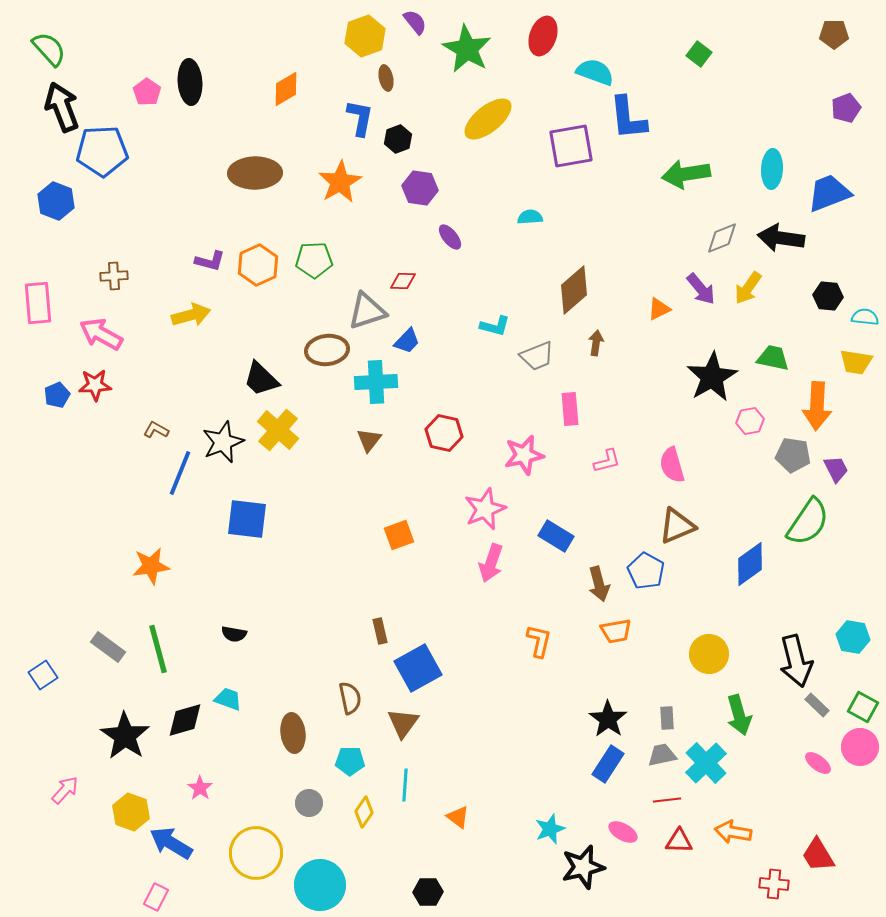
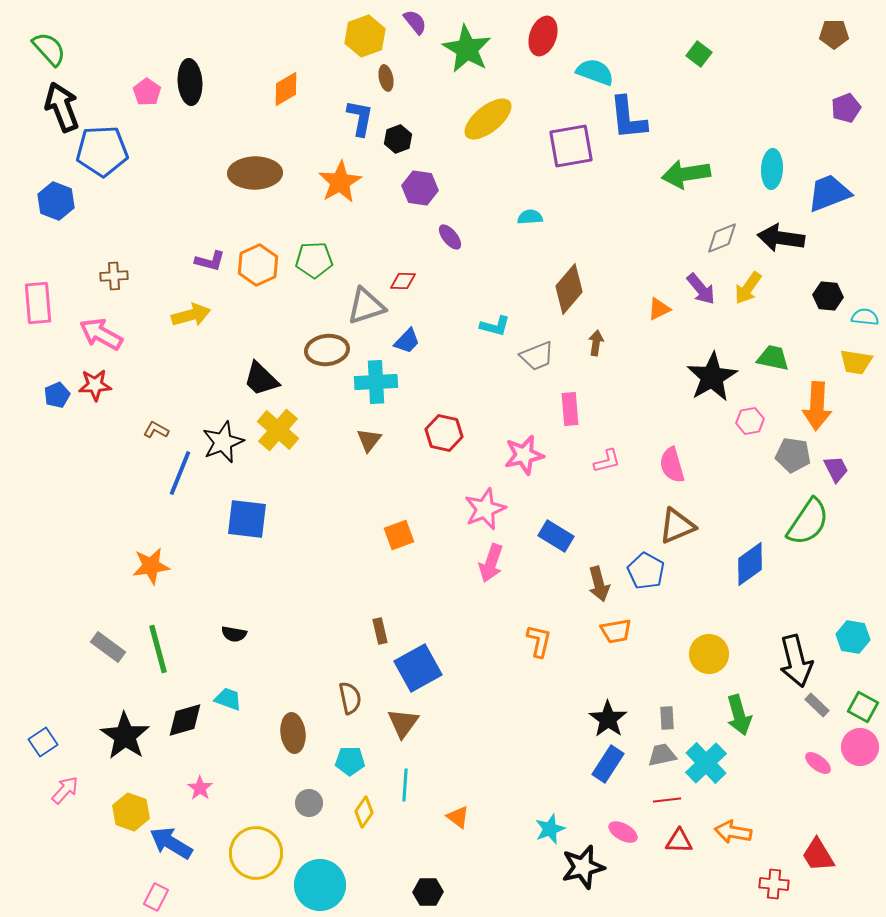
brown diamond at (574, 290): moved 5 px left, 1 px up; rotated 9 degrees counterclockwise
gray triangle at (367, 311): moved 1 px left, 5 px up
blue square at (43, 675): moved 67 px down
